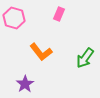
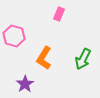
pink hexagon: moved 18 px down
orange L-shape: moved 3 px right, 6 px down; rotated 70 degrees clockwise
green arrow: moved 2 px left, 1 px down; rotated 10 degrees counterclockwise
